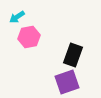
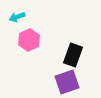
cyan arrow: rotated 14 degrees clockwise
pink hexagon: moved 3 px down; rotated 15 degrees counterclockwise
